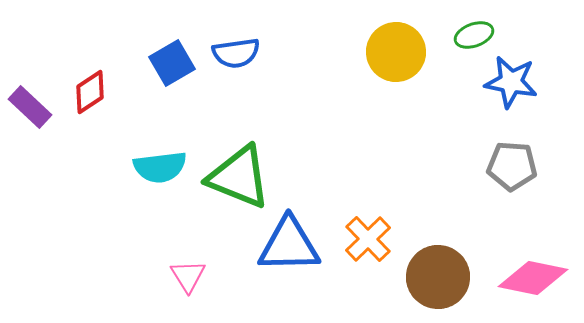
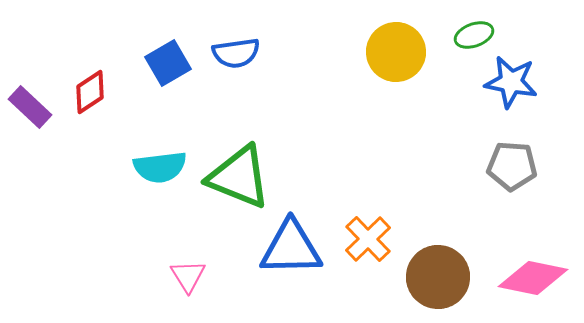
blue square: moved 4 px left
blue triangle: moved 2 px right, 3 px down
